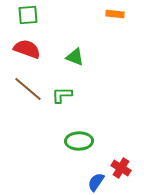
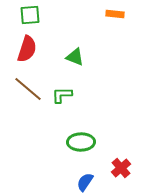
green square: moved 2 px right
red semicircle: rotated 88 degrees clockwise
green ellipse: moved 2 px right, 1 px down
red cross: rotated 18 degrees clockwise
blue semicircle: moved 11 px left
